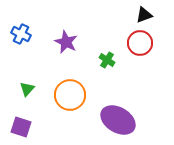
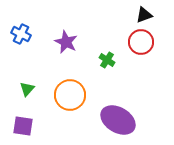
red circle: moved 1 px right, 1 px up
purple square: moved 2 px right, 1 px up; rotated 10 degrees counterclockwise
